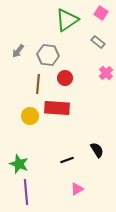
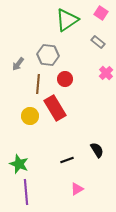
gray arrow: moved 13 px down
red circle: moved 1 px down
red rectangle: moved 2 px left; rotated 55 degrees clockwise
